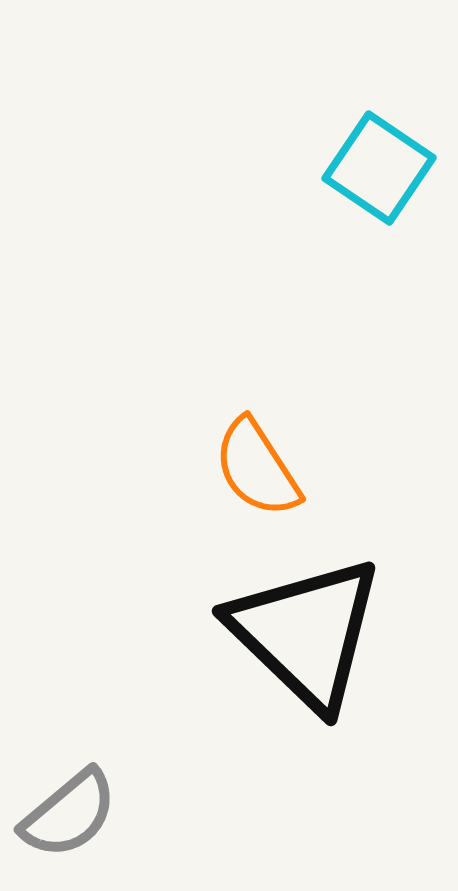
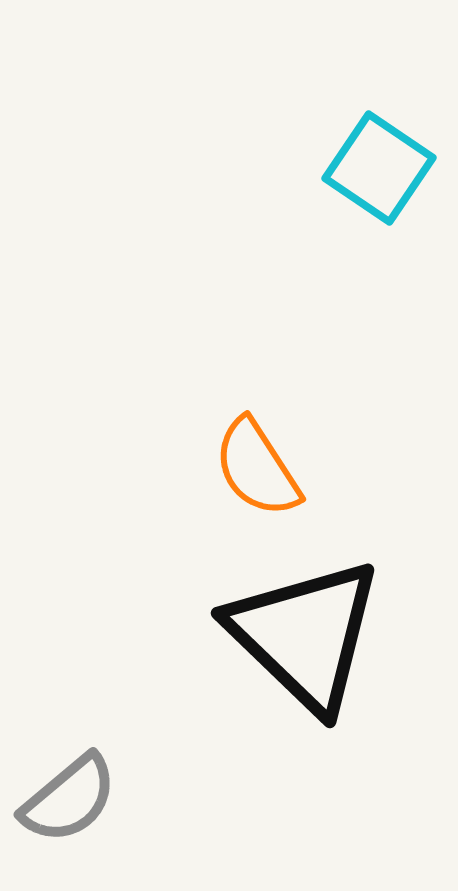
black triangle: moved 1 px left, 2 px down
gray semicircle: moved 15 px up
